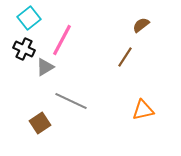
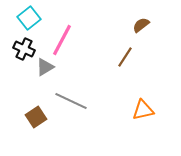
brown square: moved 4 px left, 6 px up
